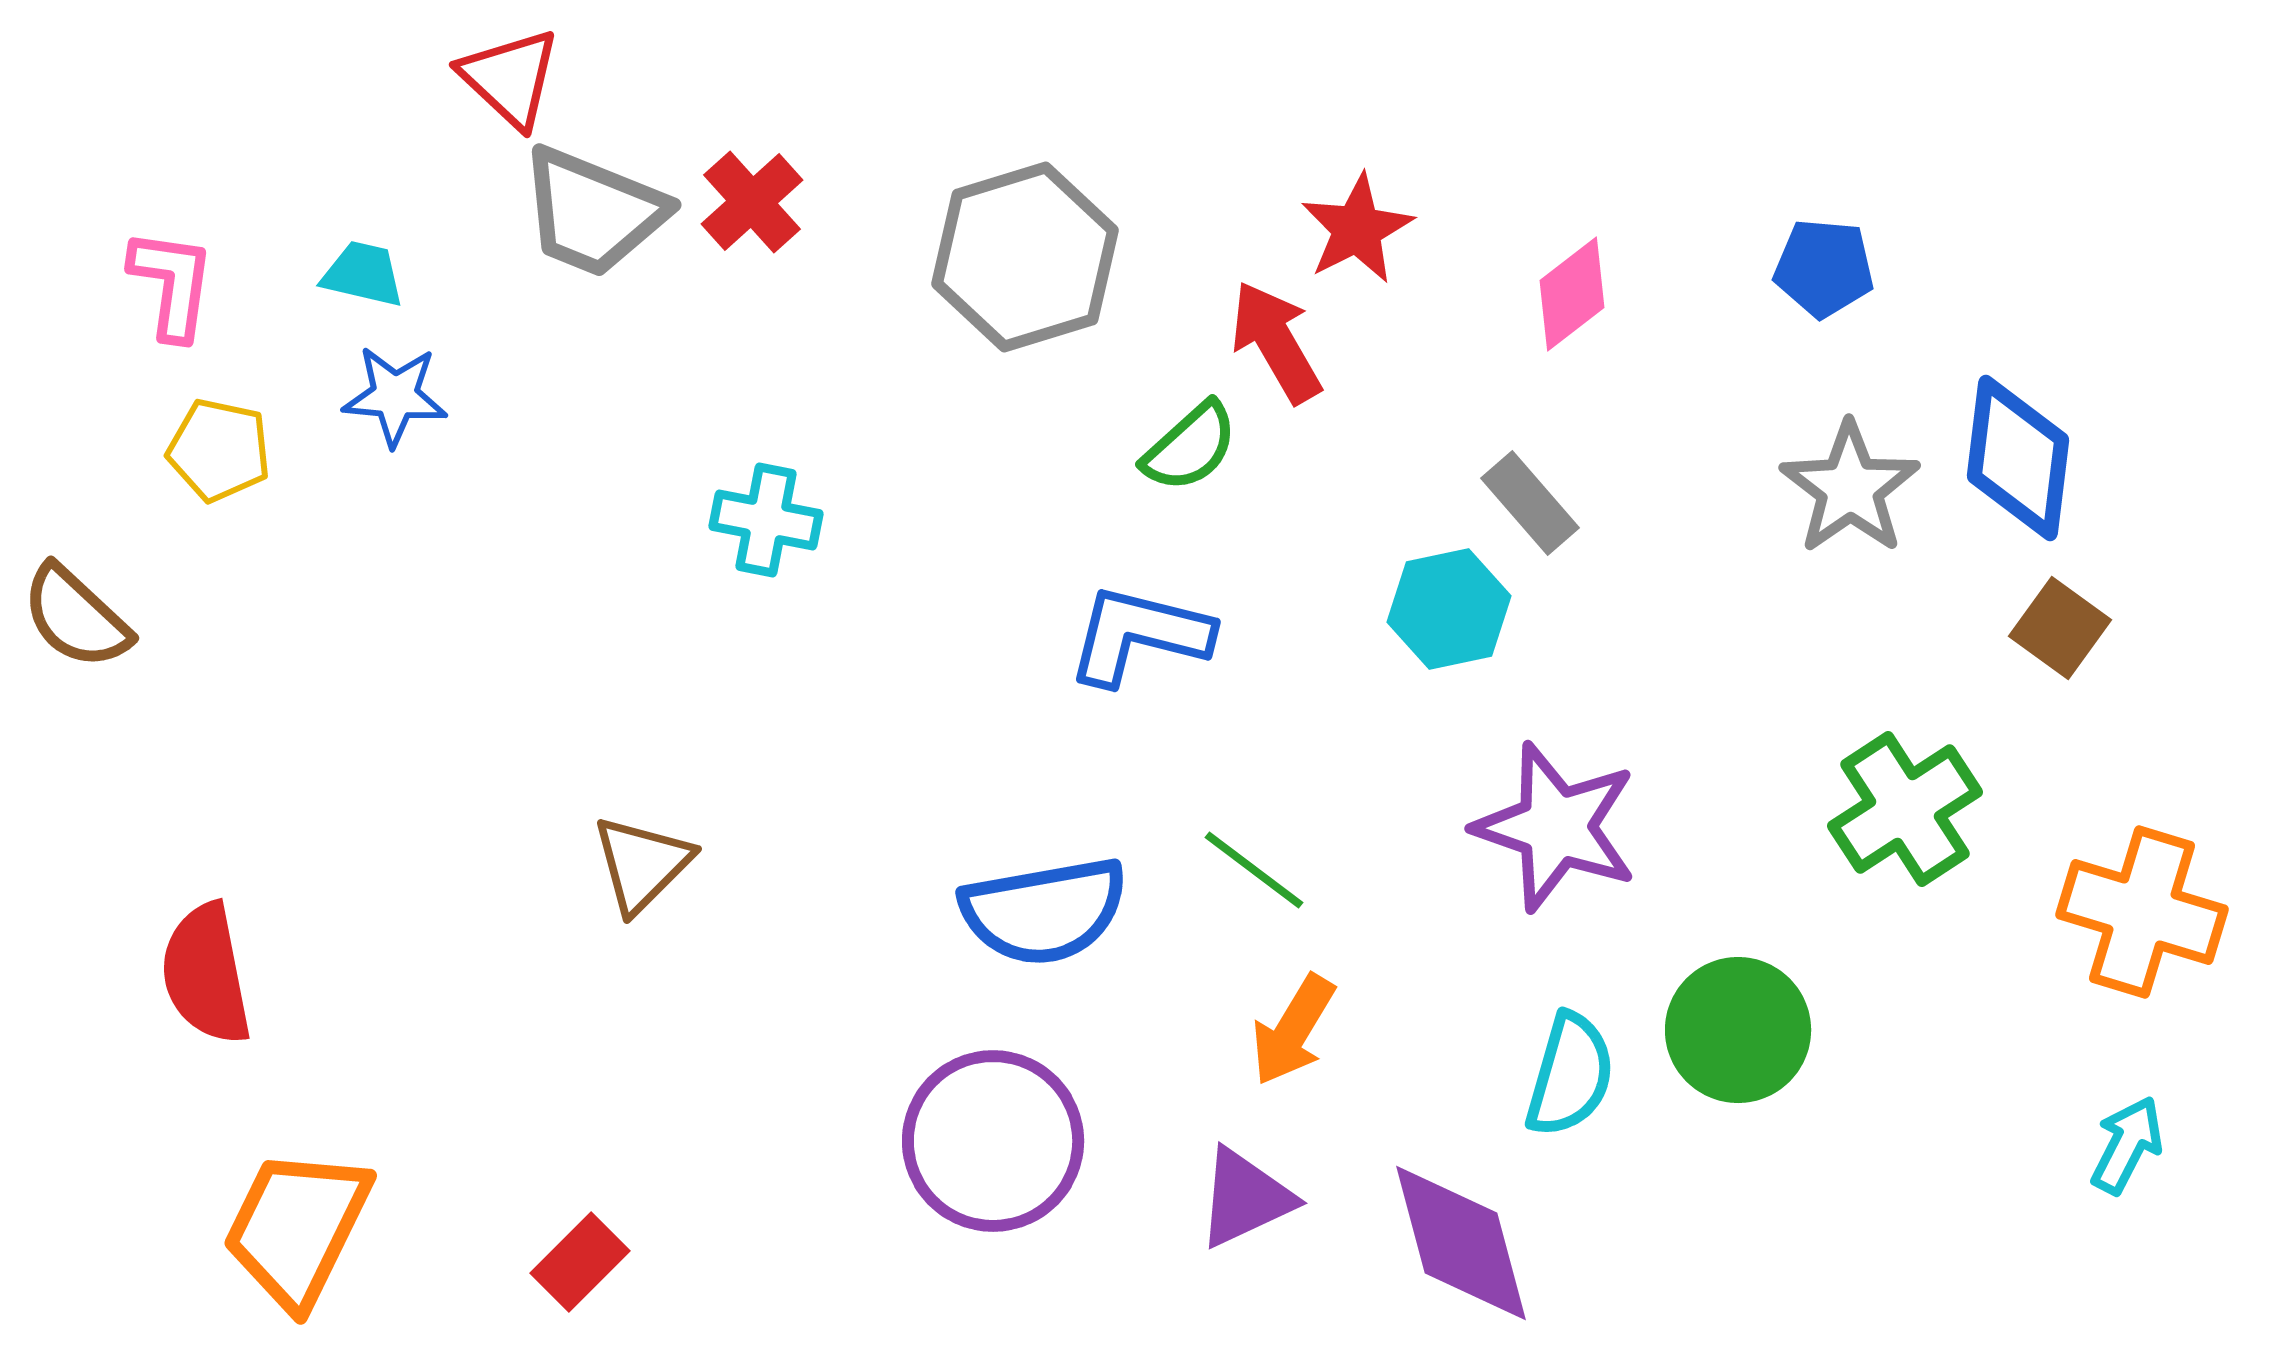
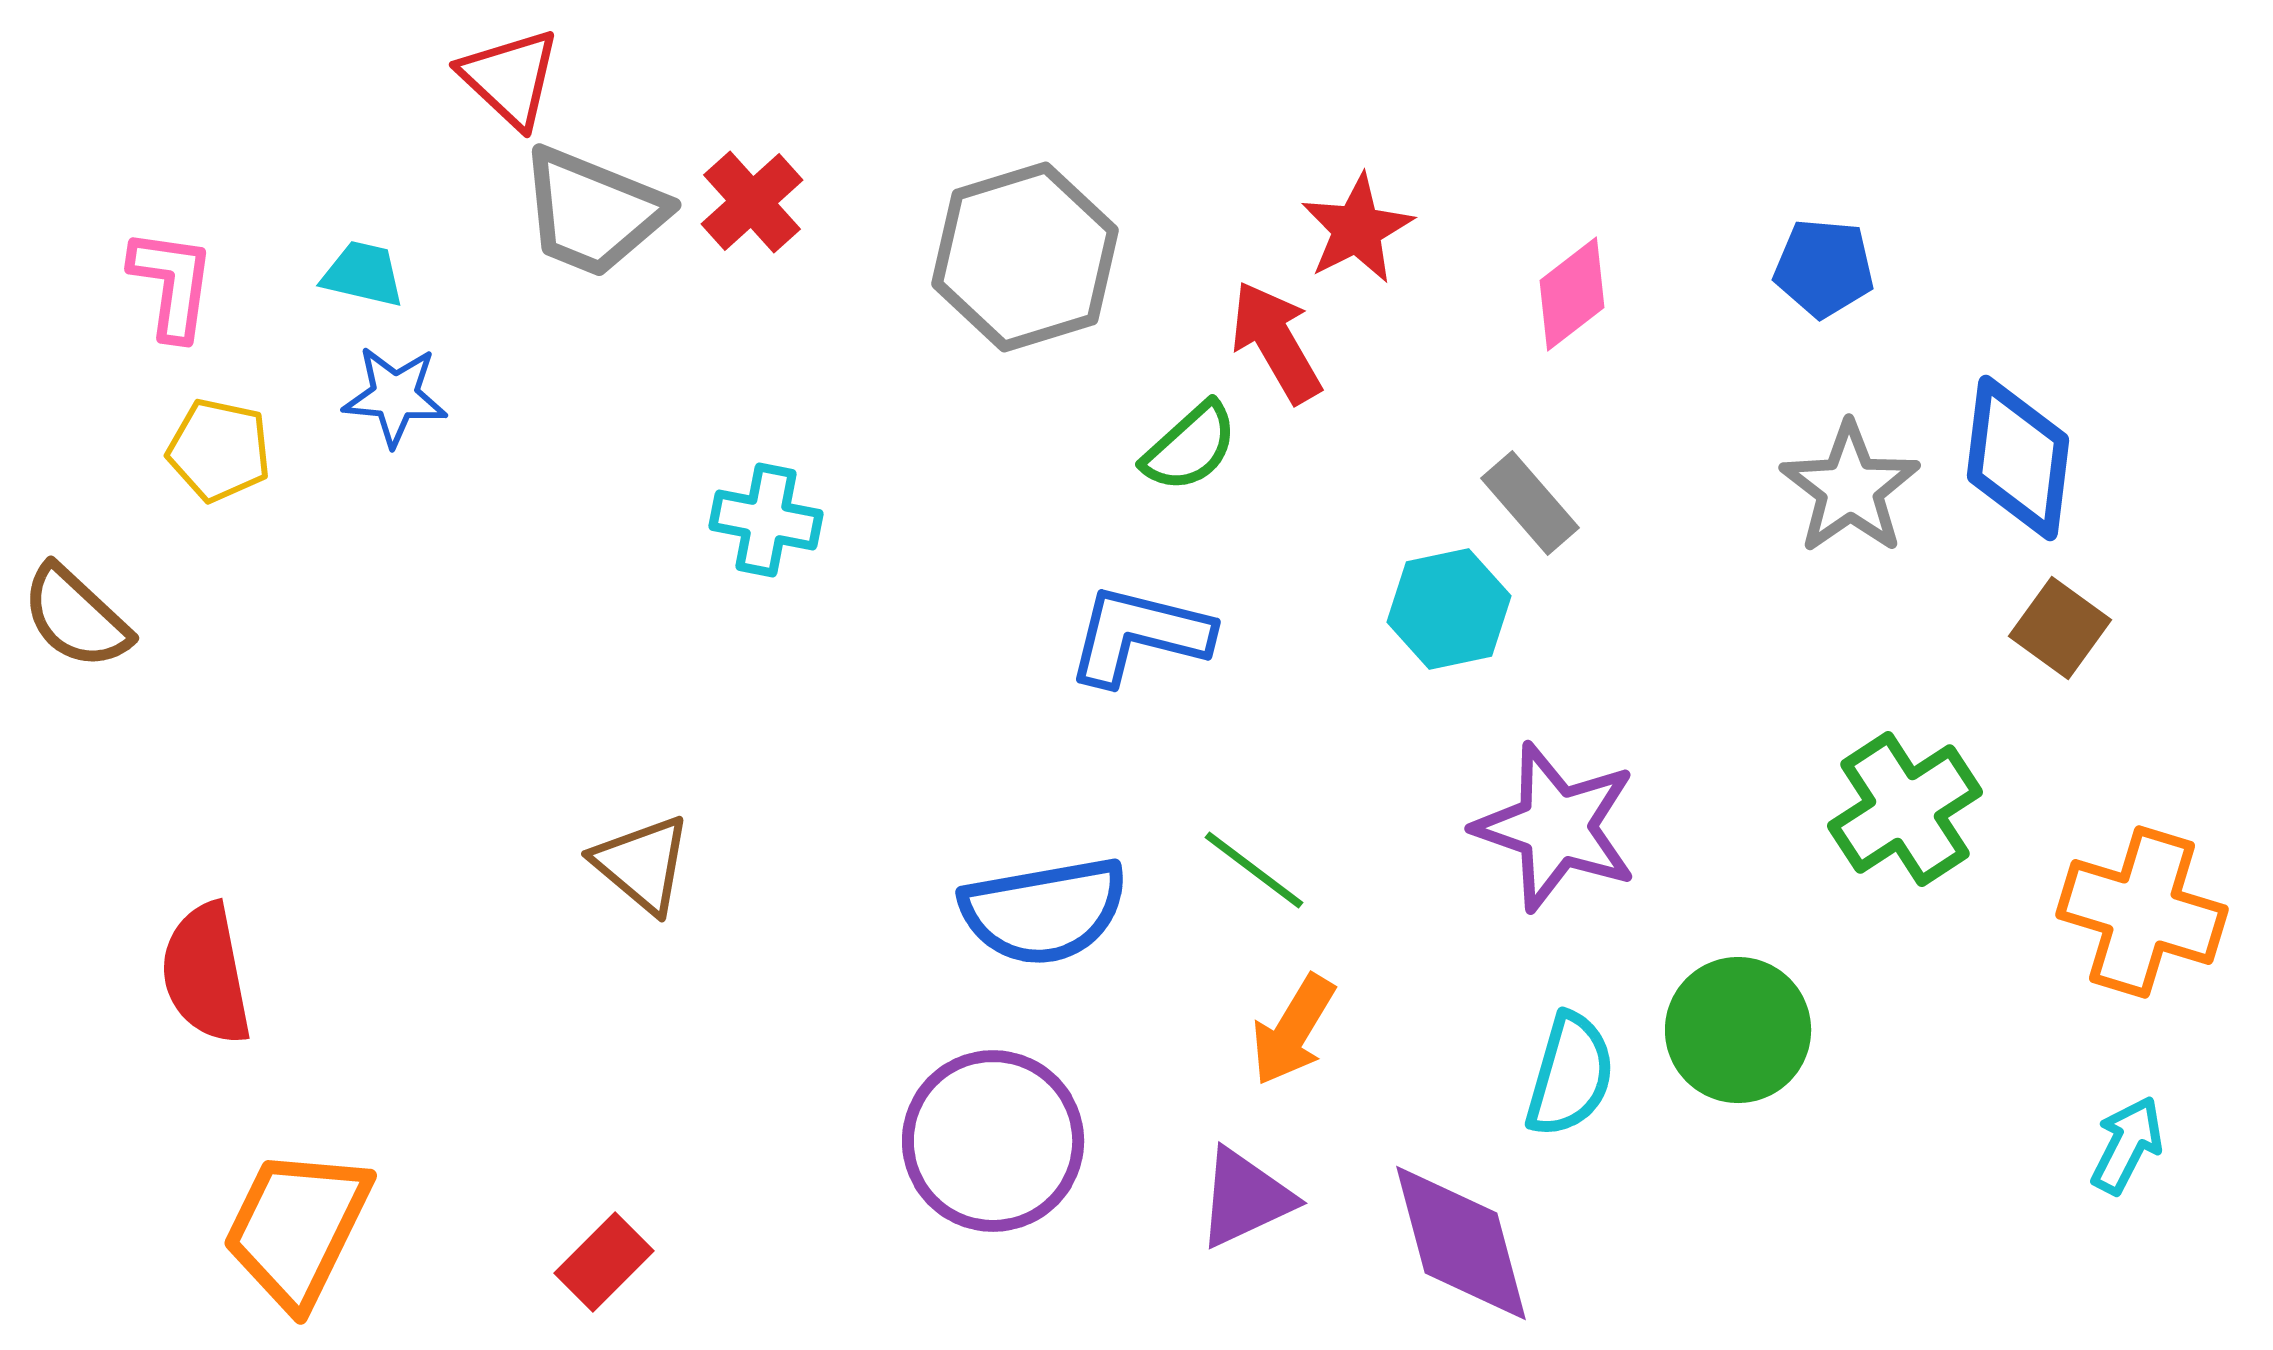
brown triangle: rotated 35 degrees counterclockwise
red rectangle: moved 24 px right
